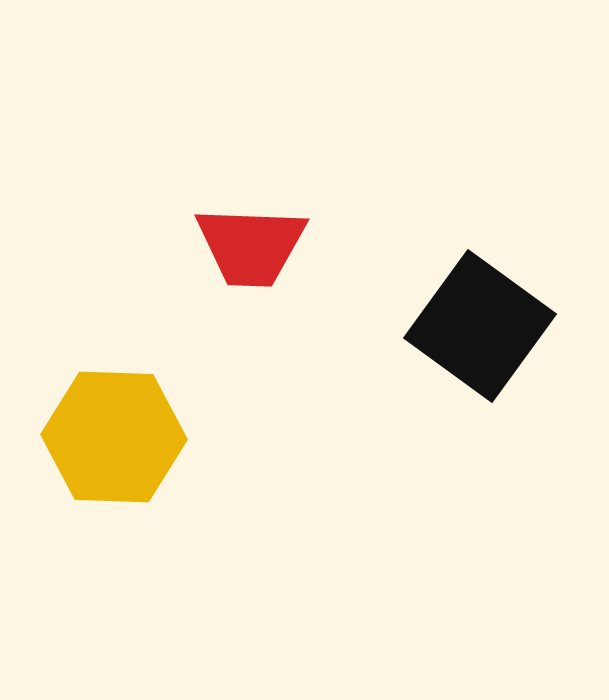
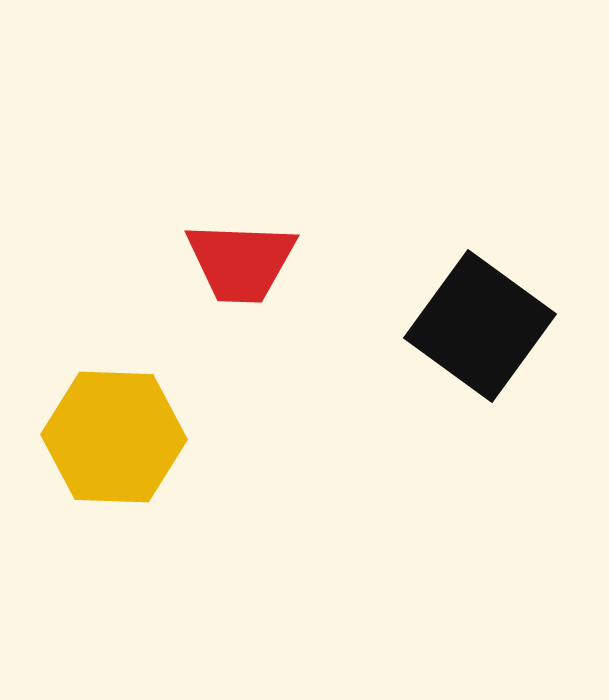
red trapezoid: moved 10 px left, 16 px down
